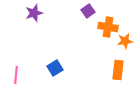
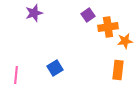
purple square: moved 4 px down
orange cross: rotated 18 degrees counterclockwise
